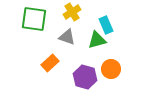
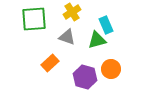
green square: rotated 12 degrees counterclockwise
